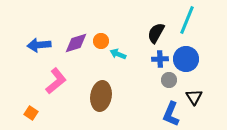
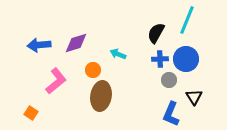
orange circle: moved 8 px left, 29 px down
